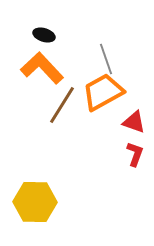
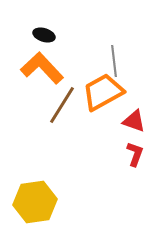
gray line: moved 8 px right, 2 px down; rotated 12 degrees clockwise
red triangle: moved 1 px up
yellow hexagon: rotated 9 degrees counterclockwise
